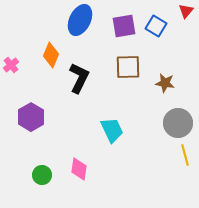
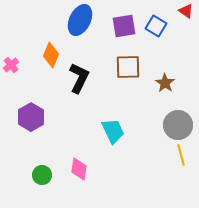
red triangle: rotated 35 degrees counterclockwise
brown star: rotated 24 degrees clockwise
gray circle: moved 2 px down
cyan trapezoid: moved 1 px right, 1 px down
yellow line: moved 4 px left
